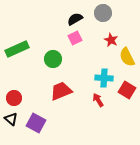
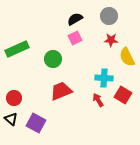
gray circle: moved 6 px right, 3 px down
red star: rotated 24 degrees counterclockwise
red square: moved 4 px left, 5 px down
